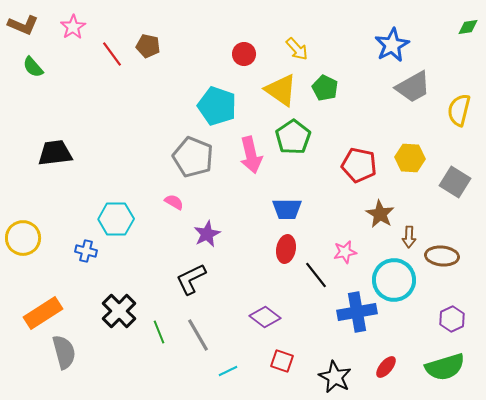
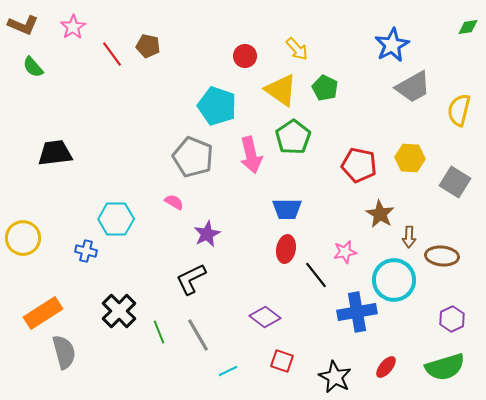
red circle at (244, 54): moved 1 px right, 2 px down
